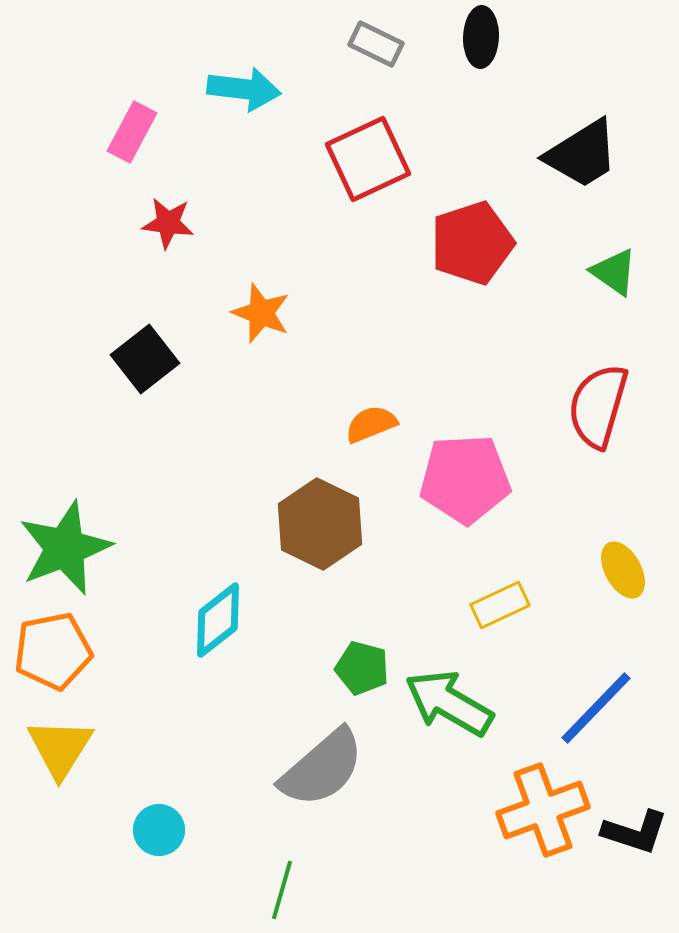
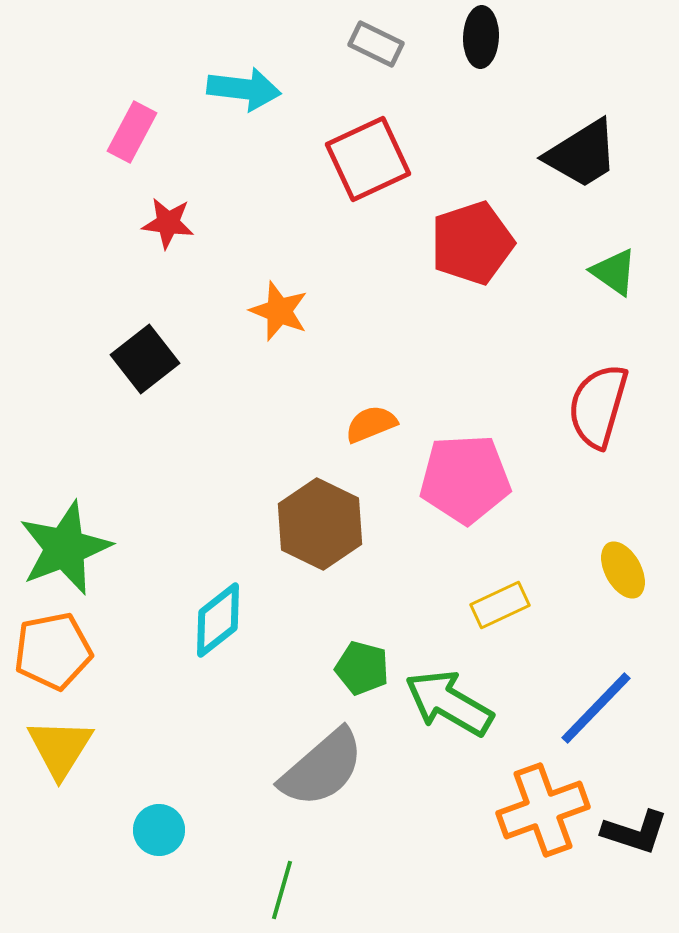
orange star: moved 18 px right, 2 px up
